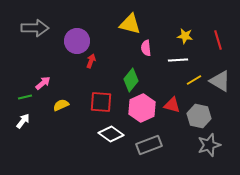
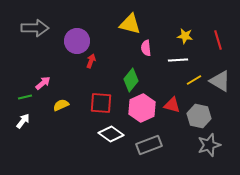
red square: moved 1 px down
